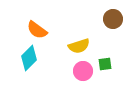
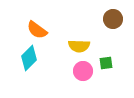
yellow semicircle: rotated 20 degrees clockwise
green square: moved 1 px right, 1 px up
